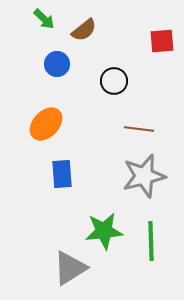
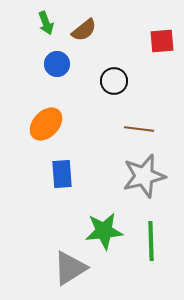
green arrow: moved 2 px right, 4 px down; rotated 25 degrees clockwise
